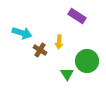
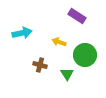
cyan arrow: rotated 30 degrees counterclockwise
yellow arrow: rotated 104 degrees clockwise
brown cross: moved 15 px down; rotated 16 degrees counterclockwise
green circle: moved 2 px left, 6 px up
